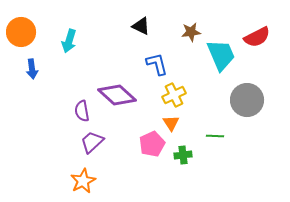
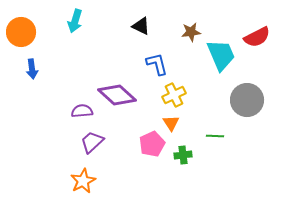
cyan arrow: moved 6 px right, 20 px up
purple semicircle: rotated 95 degrees clockwise
